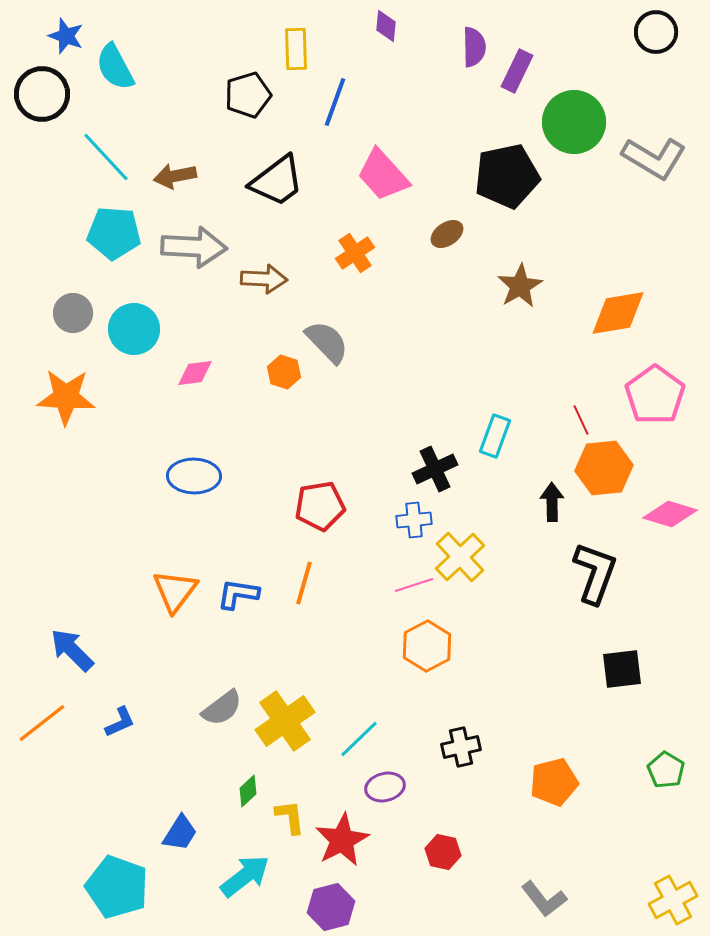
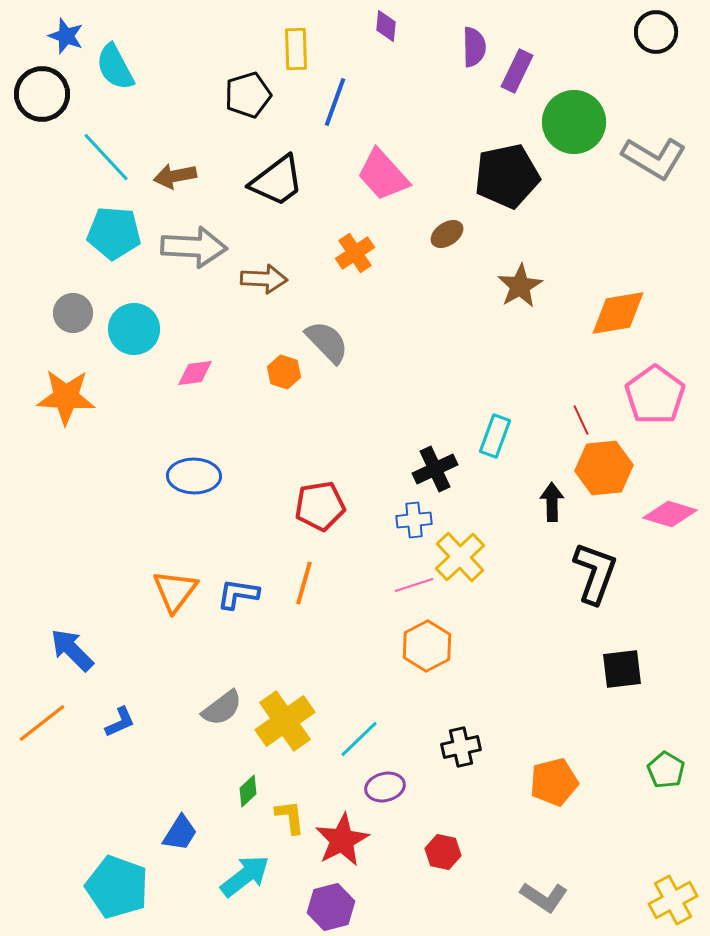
gray L-shape at (544, 899): moved 2 px up; rotated 18 degrees counterclockwise
